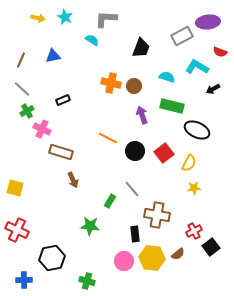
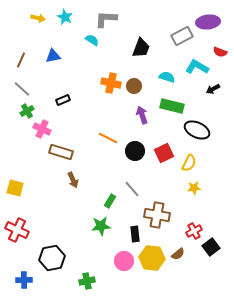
red square at (164, 153): rotated 12 degrees clockwise
green star at (90, 226): moved 11 px right; rotated 12 degrees counterclockwise
green cross at (87, 281): rotated 28 degrees counterclockwise
